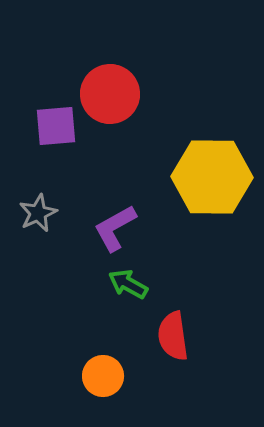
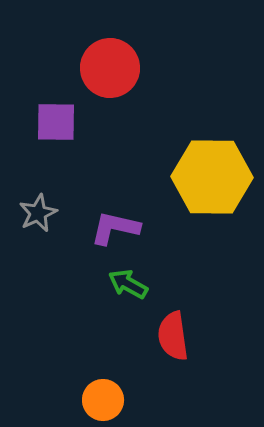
red circle: moved 26 px up
purple square: moved 4 px up; rotated 6 degrees clockwise
purple L-shape: rotated 42 degrees clockwise
orange circle: moved 24 px down
